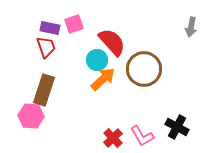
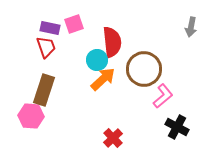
red semicircle: rotated 36 degrees clockwise
pink L-shape: moved 21 px right, 40 px up; rotated 100 degrees counterclockwise
